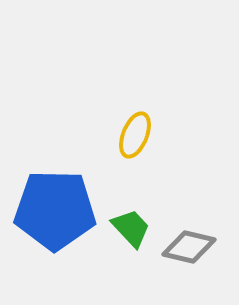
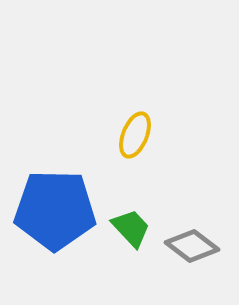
gray diamond: moved 3 px right, 1 px up; rotated 24 degrees clockwise
